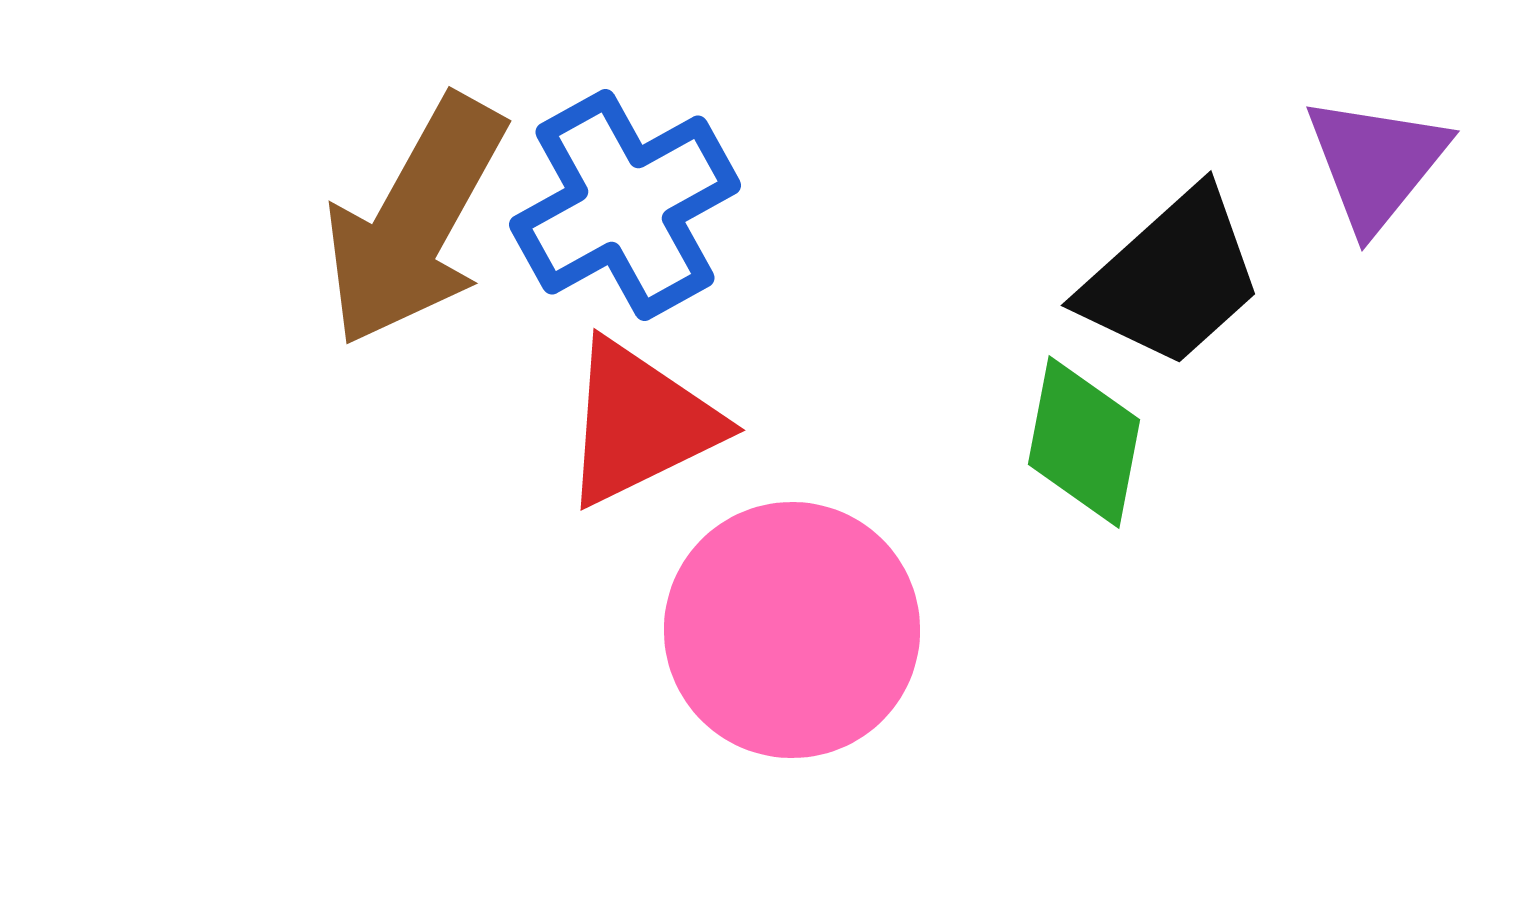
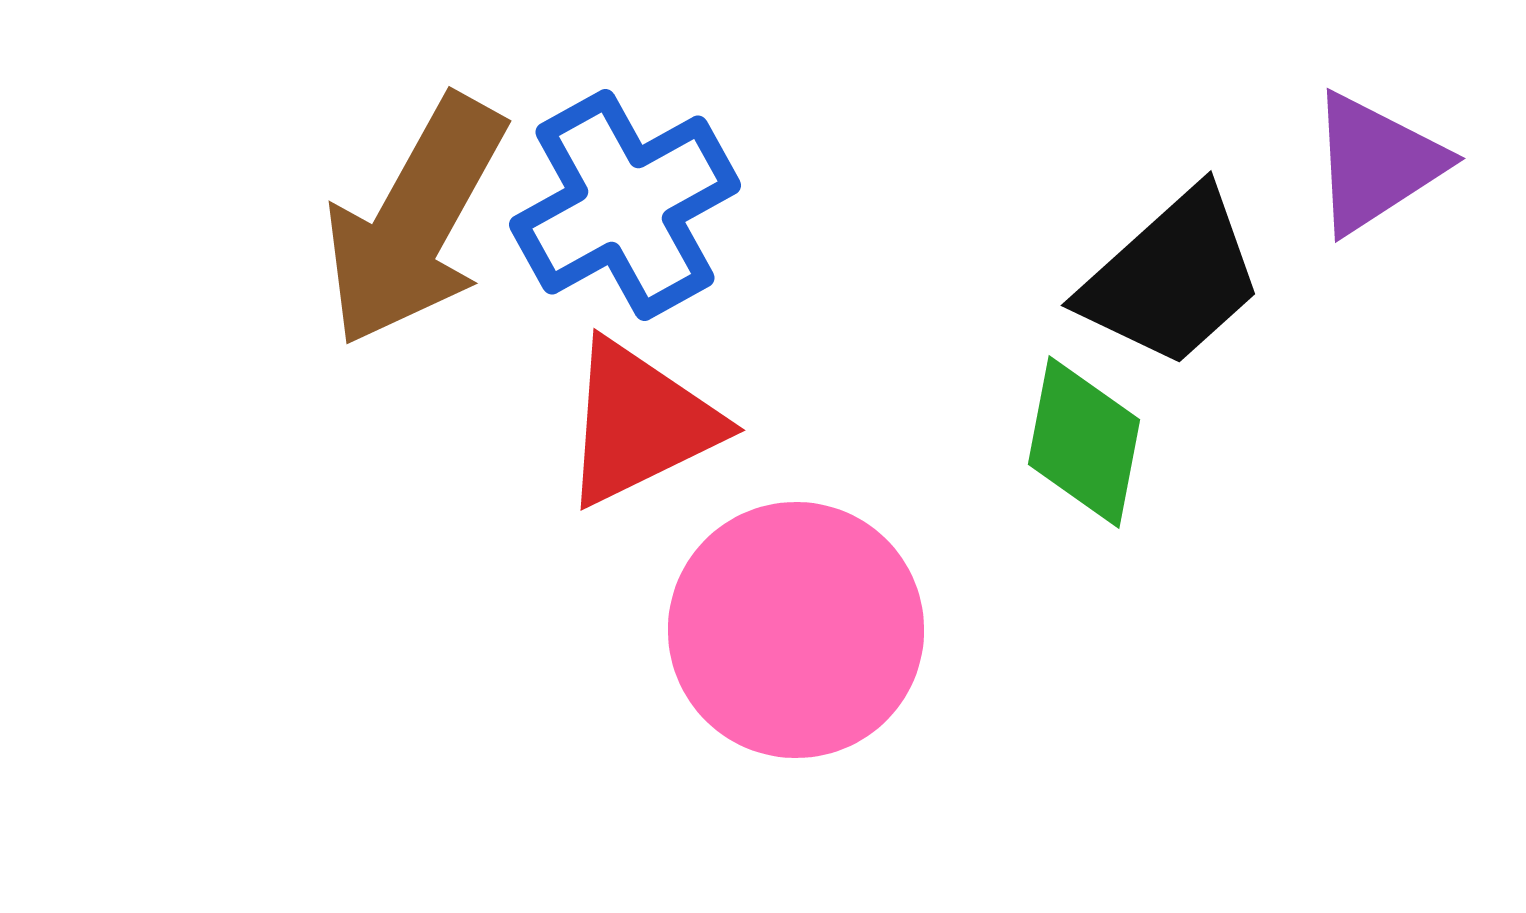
purple triangle: rotated 18 degrees clockwise
pink circle: moved 4 px right
